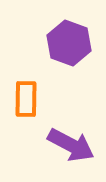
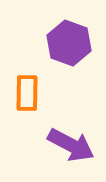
orange rectangle: moved 1 px right, 6 px up
